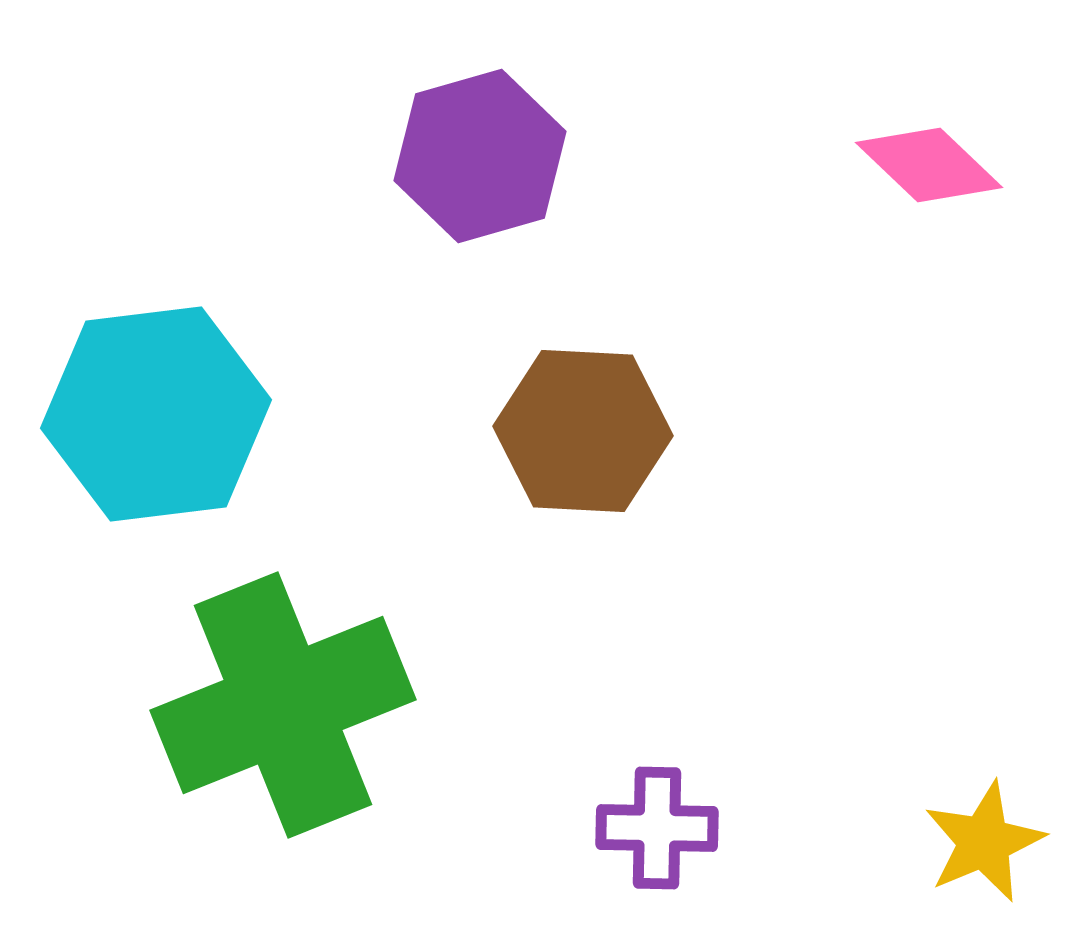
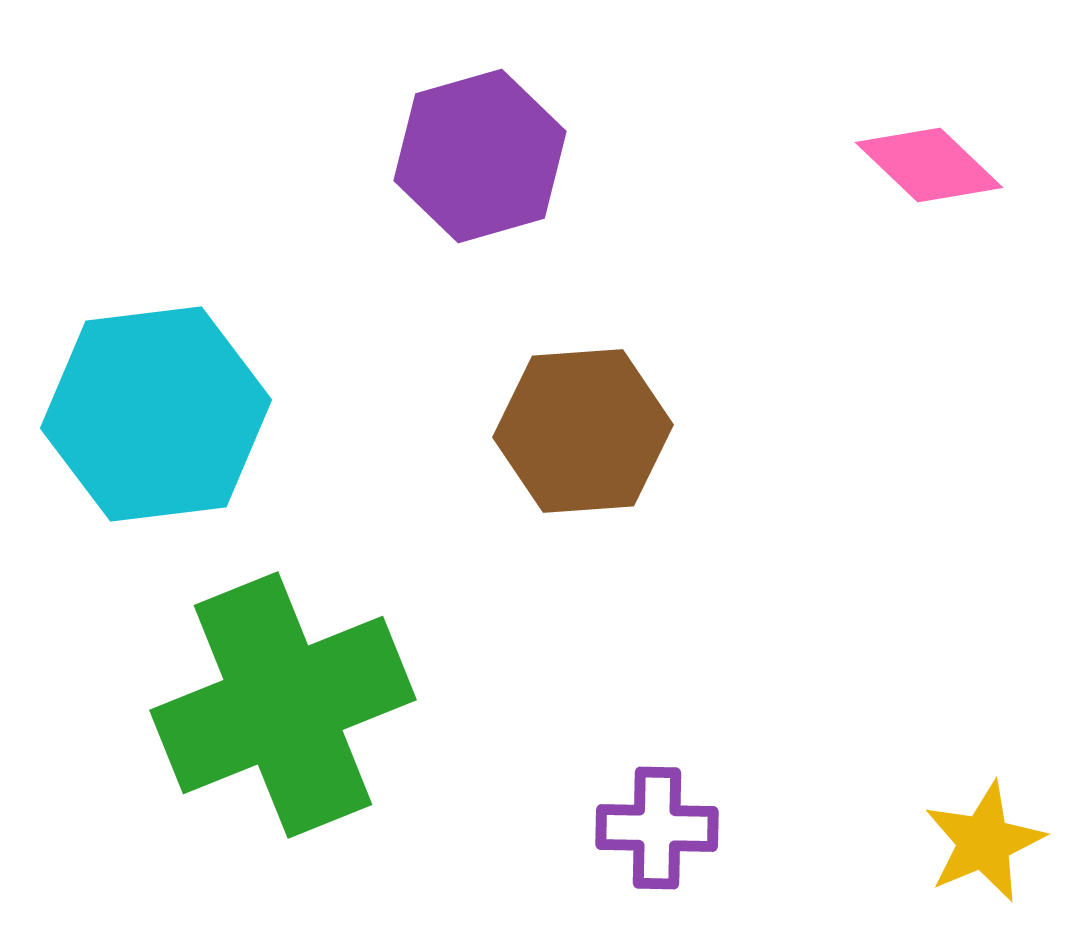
brown hexagon: rotated 7 degrees counterclockwise
